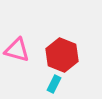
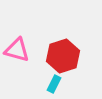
red hexagon: moved 1 px right, 1 px down; rotated 20 degrees clockwise
